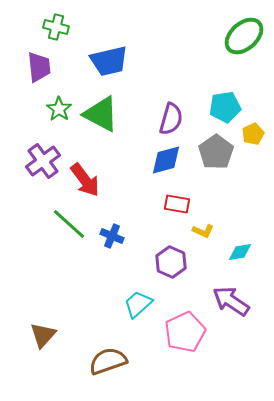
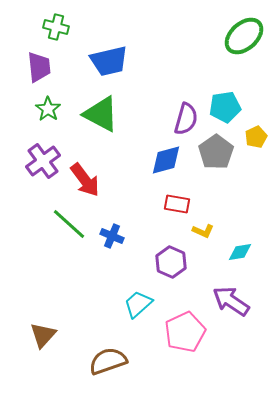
green star: moved 11 px left
purple semicircle: moved 15 px right
yellow pentagon: moved 3 px right, 3 px down
